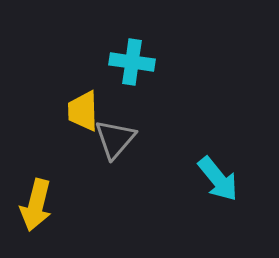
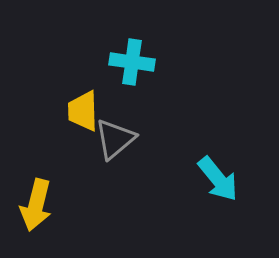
gray triangle: rotated 9 degrees clockwise
